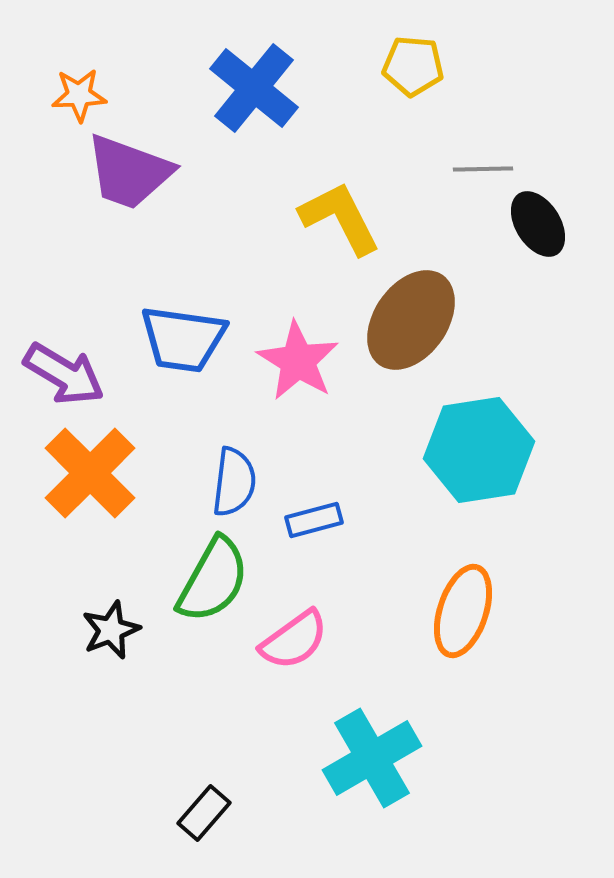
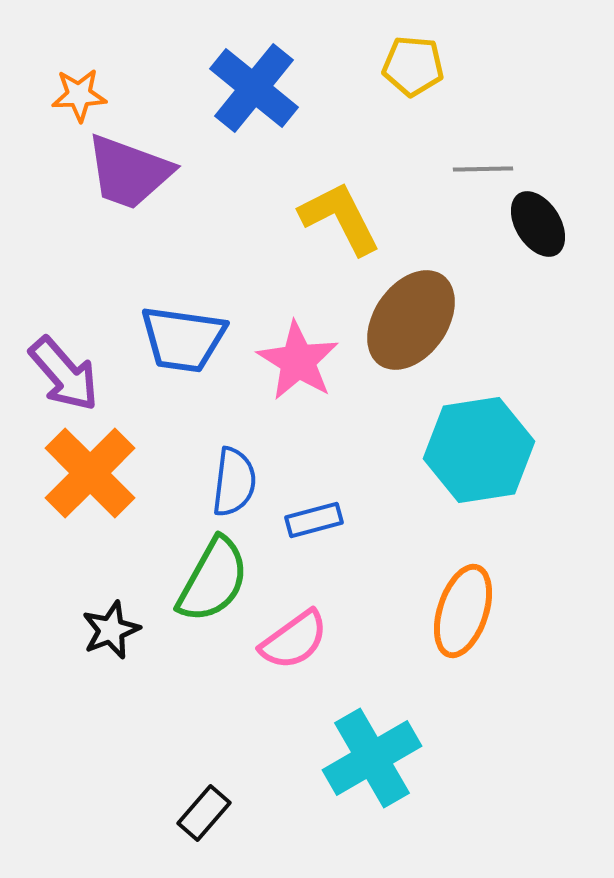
purple arrow: rotated 18 degrees clockwise
